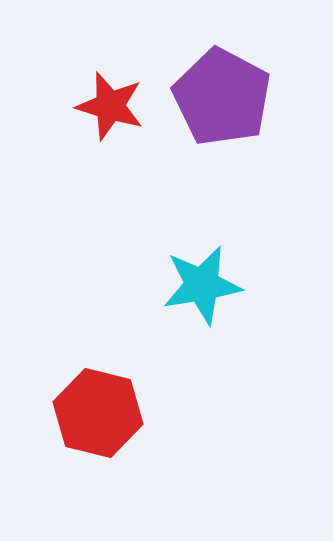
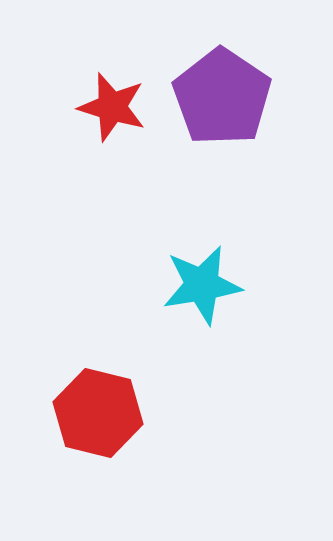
purple pentagon: rotated 6 degrees clockwise
red star: moved 2 px right, 1 px down
